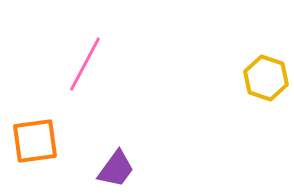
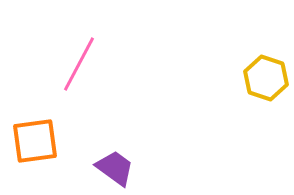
pink line: moved 6 px left
purple trapezoid: moved 1 px left, 1 px up; rotated 90 degrees counterclockwise
